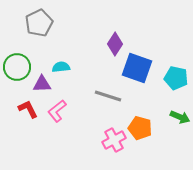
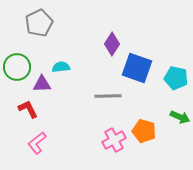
purple diamond: moved 3 px left
gray line: rotated 20 degrees counterclockwise
pink L-shape: moved 20 px left, 32 px down
orange pentagon: moved 4 px right, 3 px down
